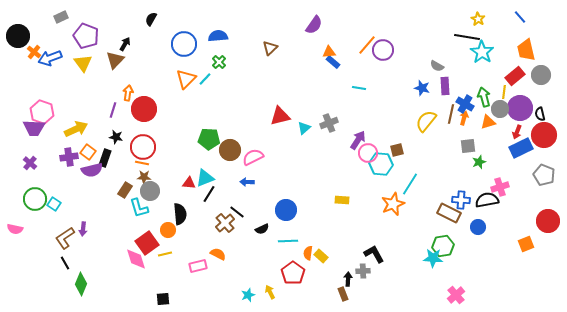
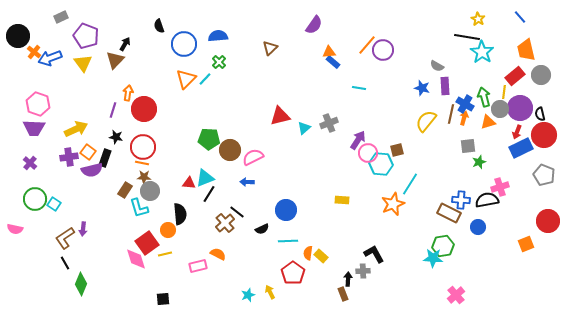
black semicircle at (151, 19): moved 8 px right, 7 px down; rotated 48 degrees counterclockwise
pink hexagon at (42, 112): moved 4 px left, 8 px up
